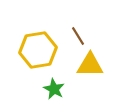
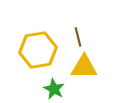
brown line: moved 1 px down; rotated 18 degrees clockwise
yellow triangle: moved 6 px left, 2 px down
